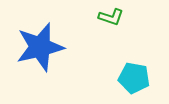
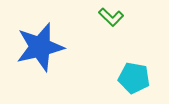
green L-shape: rotated 25 degrees clockwise
